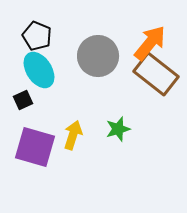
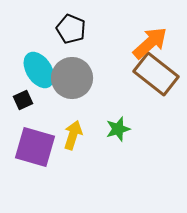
black pentagon: moved 34 px right, 7 px up
orange arrow: rotated 9 degrees clockwise
gray circle: moved 26 px left, 22 px down
